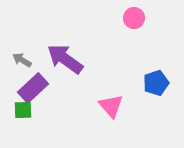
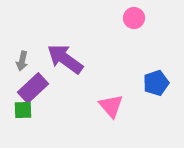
gray arrow: moved 1 px down; rotated 108 degrees counterclockwise
